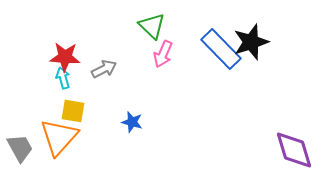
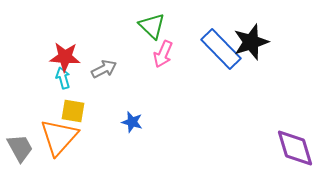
purple diamond: moved 1 px right, 2 px up
